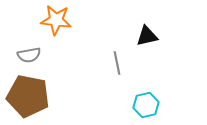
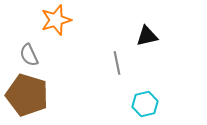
orange star: rotated 24 degrees counterclockwise
gray semicircle: rotated 75 degrees clockwise
brown pentagon: moved 1 px left, 1 px up; rotated 6 degrees clockwise
cyan hexagon: moved 1 px left, 1 px up
